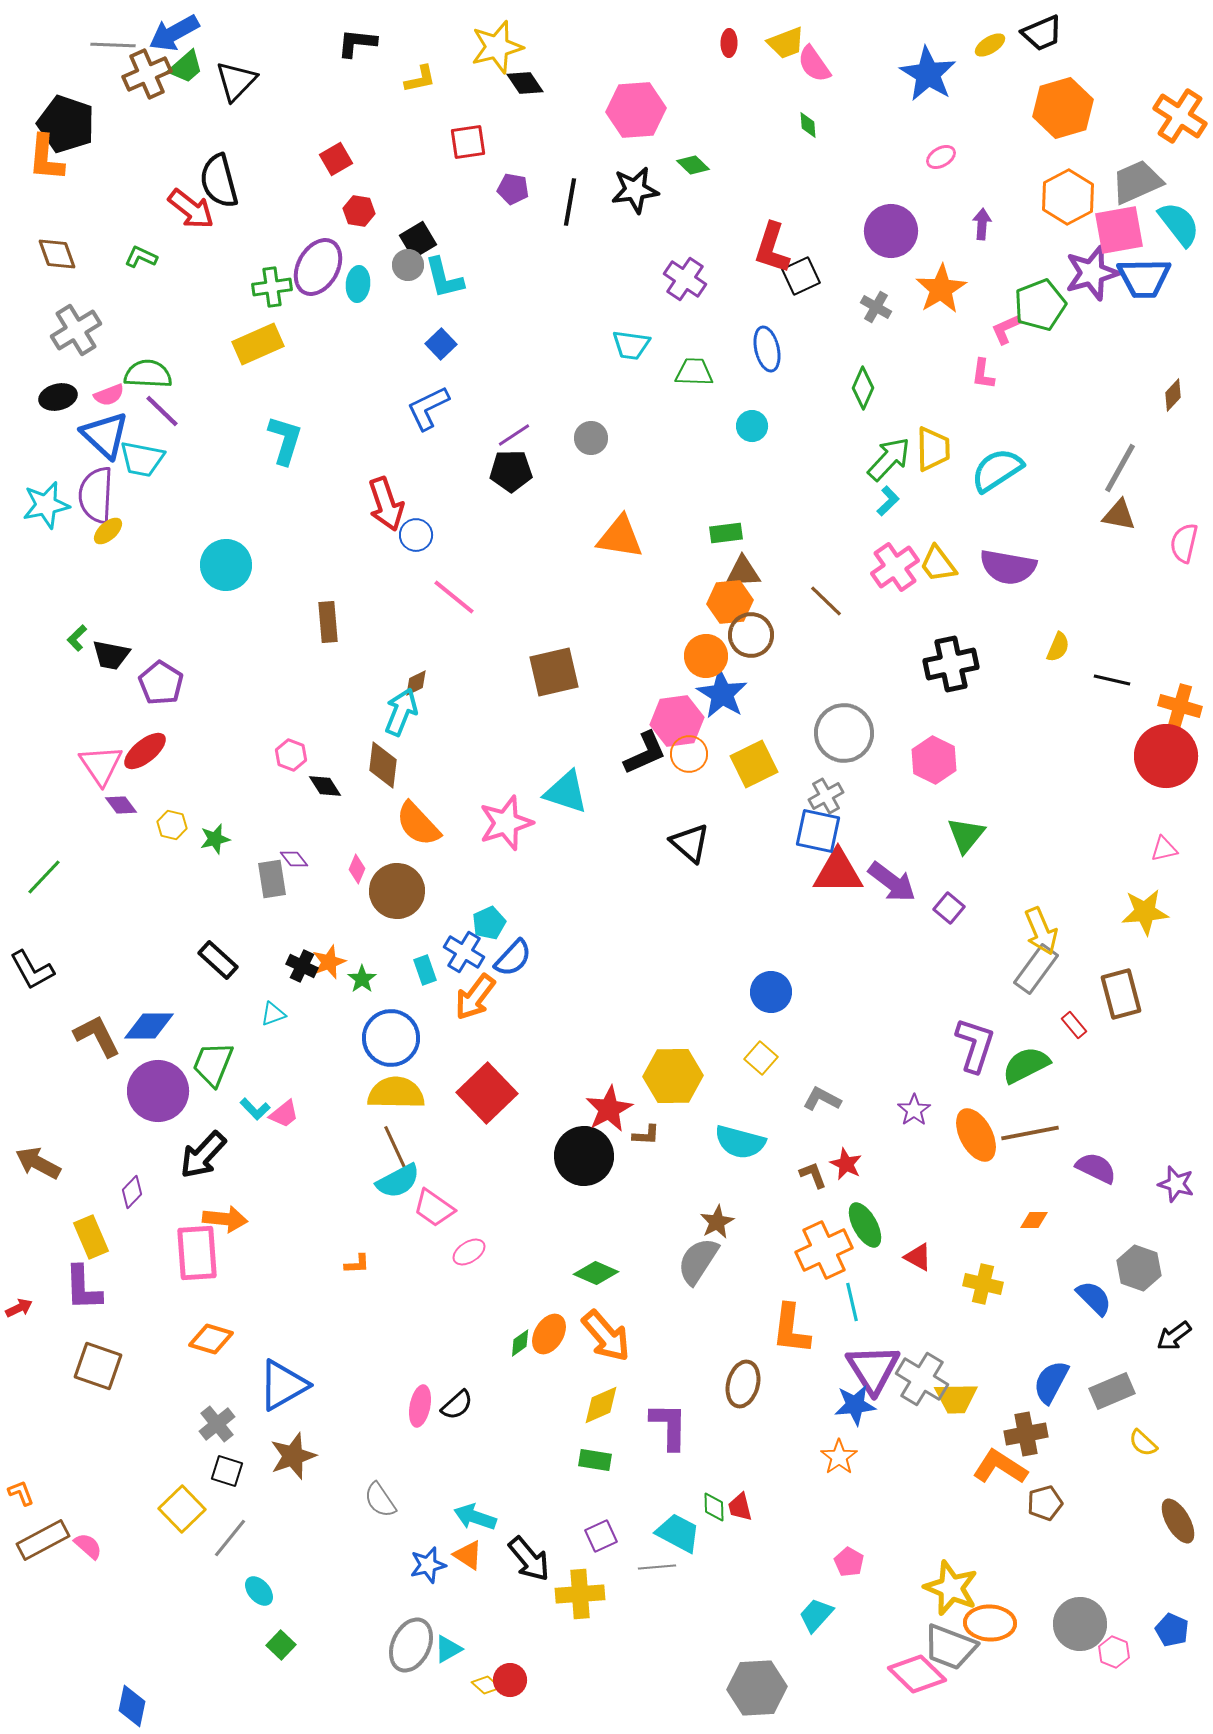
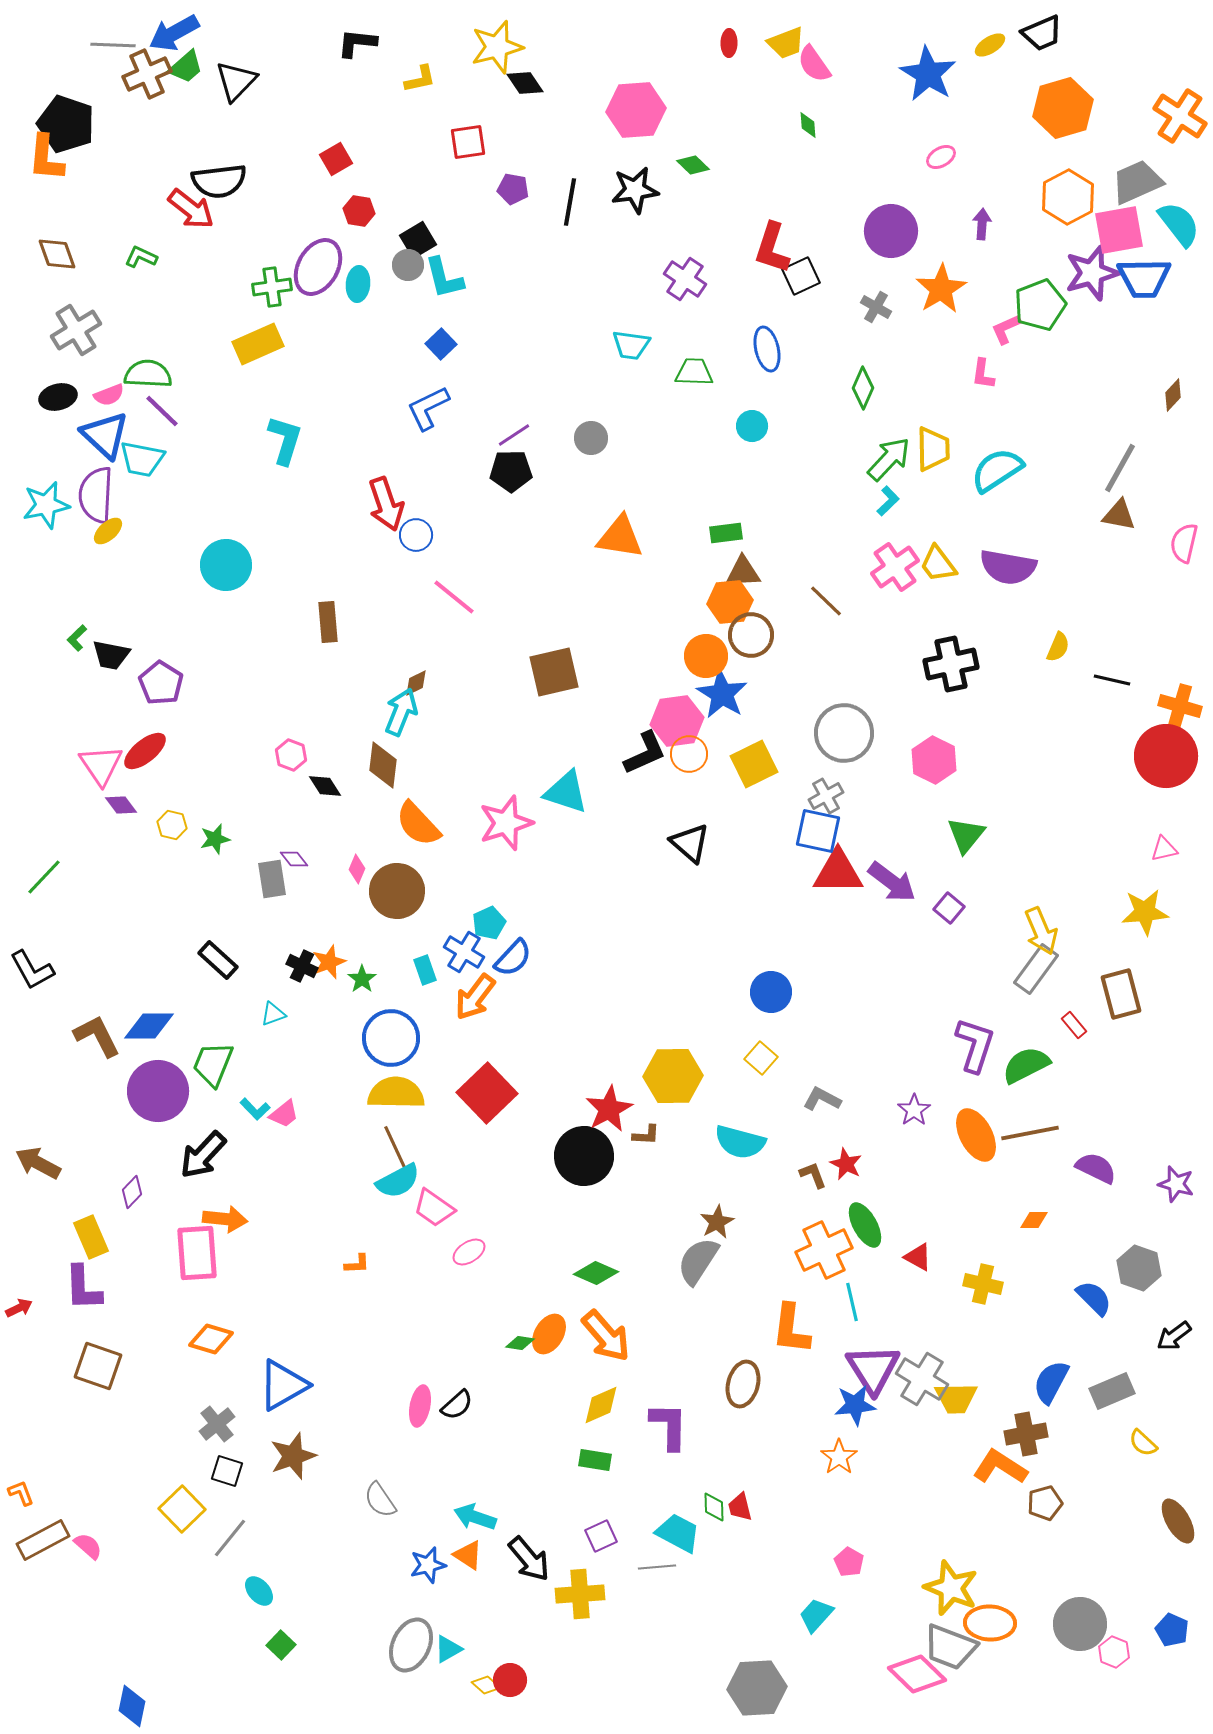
black semicircle at (219, 181): rotated 82 degrees counterclockwise
green diamond at (520, 1343): rotated 44 degrees clockwise
